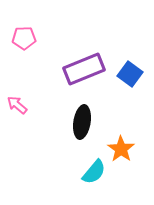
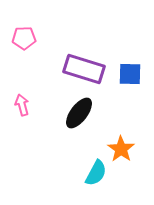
purple rectangle: rotated 39 degrees clockwise
blue square: rotated 35 degrees counterclockwise
pink arrow: moved 5 px right; rotated 35 degrees clockwise
black ellipse: moved 3 px left, 9 px up; rotated 28 degrees clockwise
cyan semicircle: moved 2 px right, 1 px down; rotated 12 degrees counterclockwise
